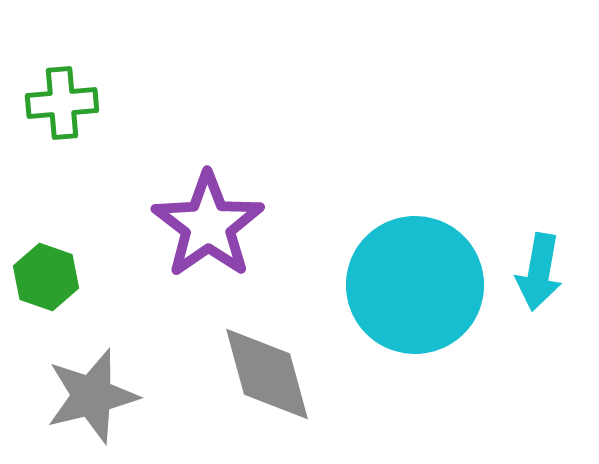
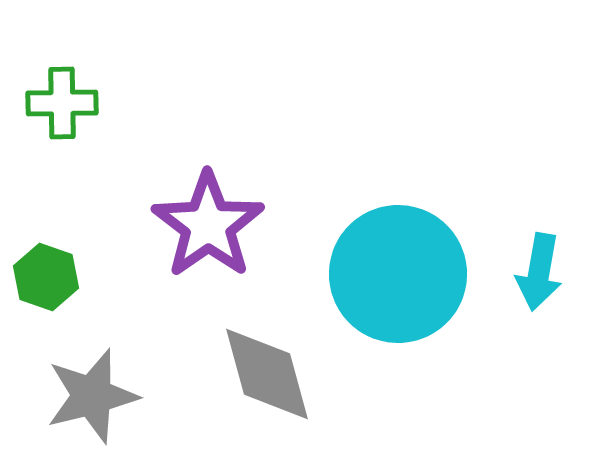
green cross: rotated 4 degrees clockwise
cyan circle: moved 17 px left, 11 px up
